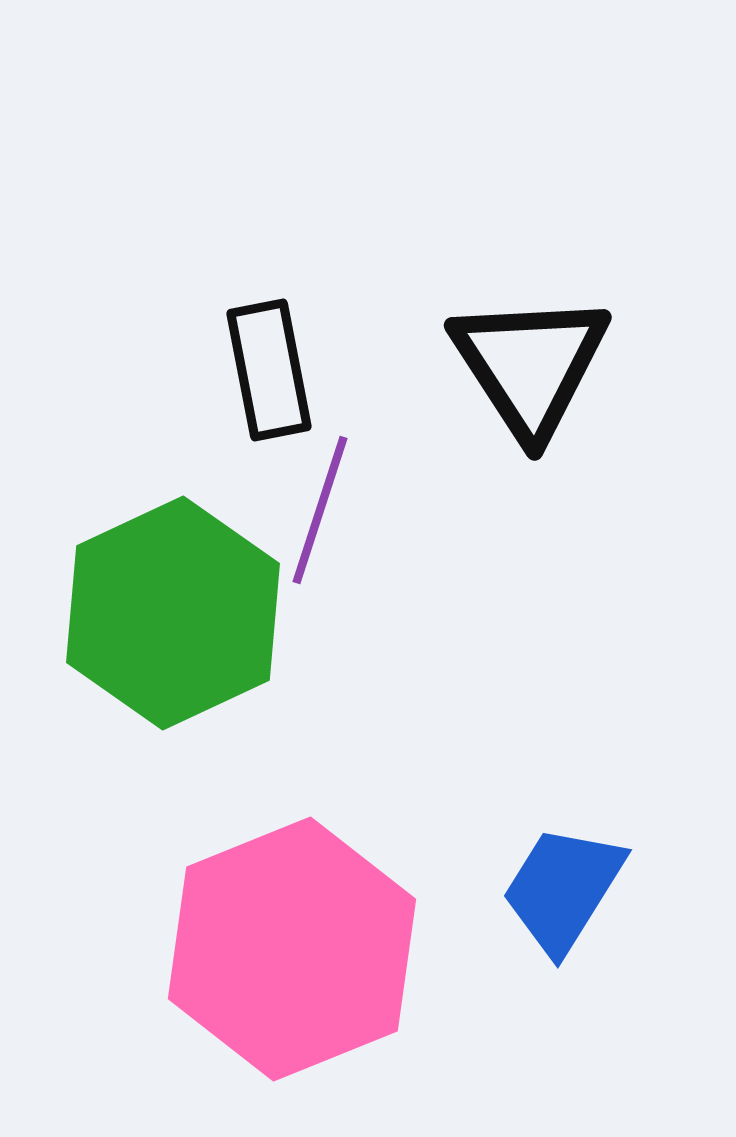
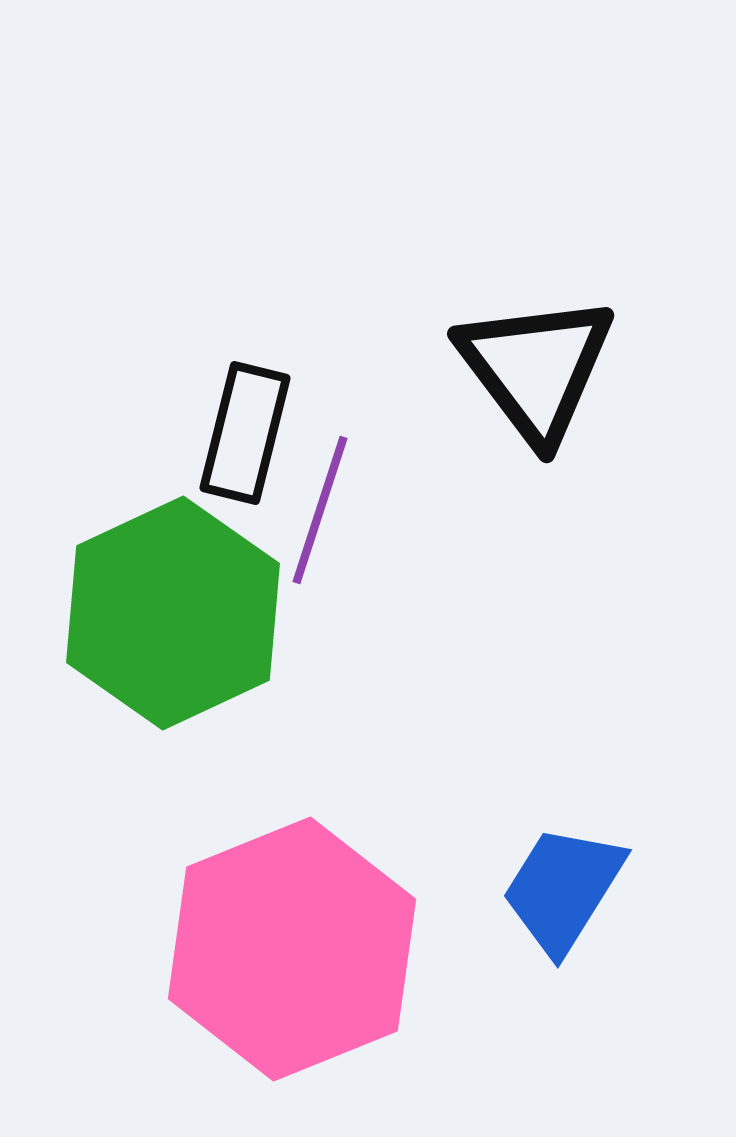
black triangle: moved 6 px right, 3 px down; rotated 4 degrees counterclockwise
black rectangle: moved 24 px left, 63 px down; rotated 25 degrees clockwise
